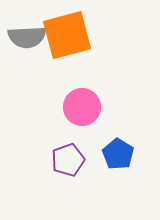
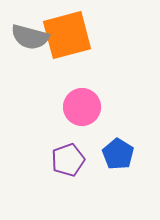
gray semicircle: moved 3 px right; rotated 18 degrees clockwise
